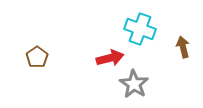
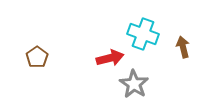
cyan cross: moved 3 px right, 5 px down
